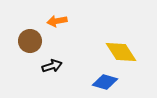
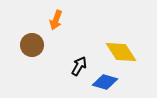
orange arrow: moved 1 px left, 1 px up; rotated 60 degrees counterclockwise
brown circle: moved 2 px right, 4 px down
black arrow: moved 27 px right; rotated 42 degrees counterclockwise
